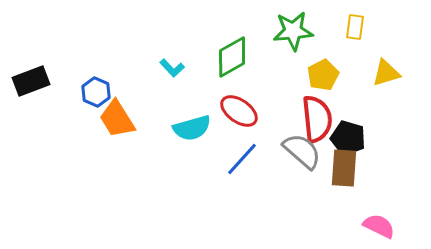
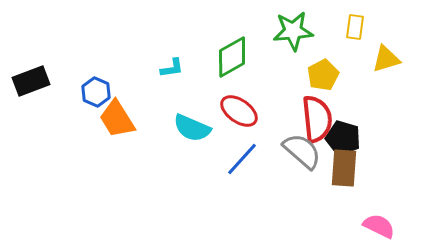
cyan L-shape: rotated 55 degrees counterclockwise
yellow triangle: moved 14 px up
cyan semicircle: rotated 39 degrees clockwise
black pentagon: moved 5 px left
